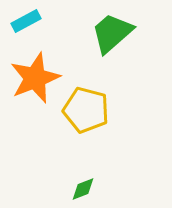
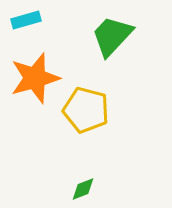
cyan rectangle: moved 1 px up; rotated 12 degrees clockwise
green trapezoid: moved 3 px down; rotated 6 degrees counterclockwise
orange star: rotated 6 degrees clockwise
